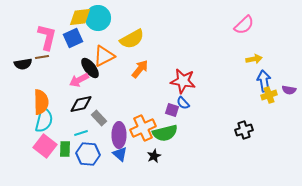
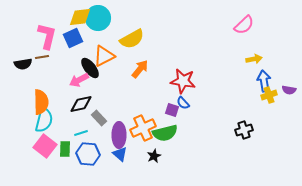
pink L-shape: moved 1 px up
